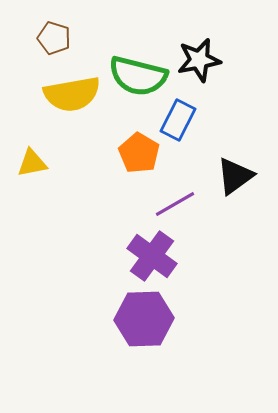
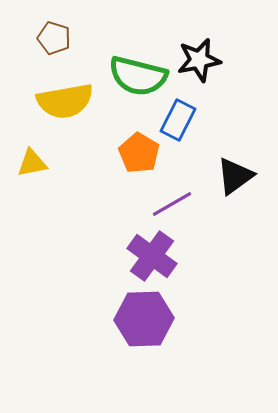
yellow semicircle: moved 7 px left, 7 px down
purple line: moved 3 px left
